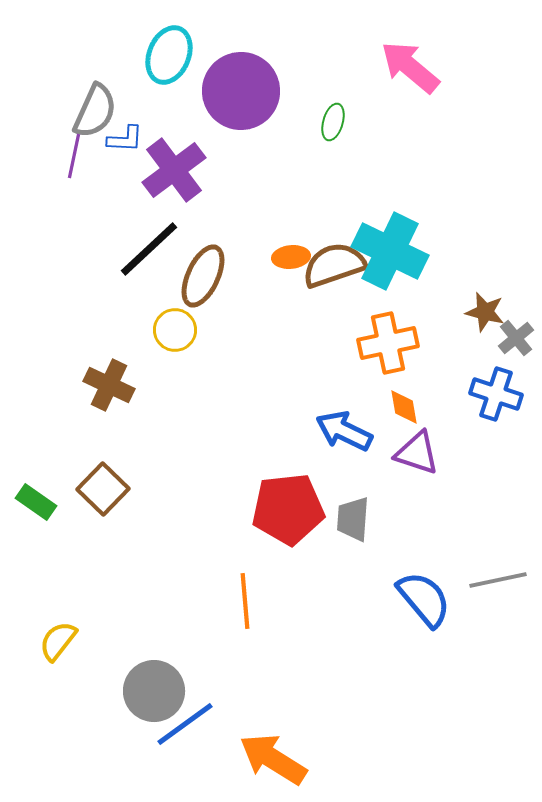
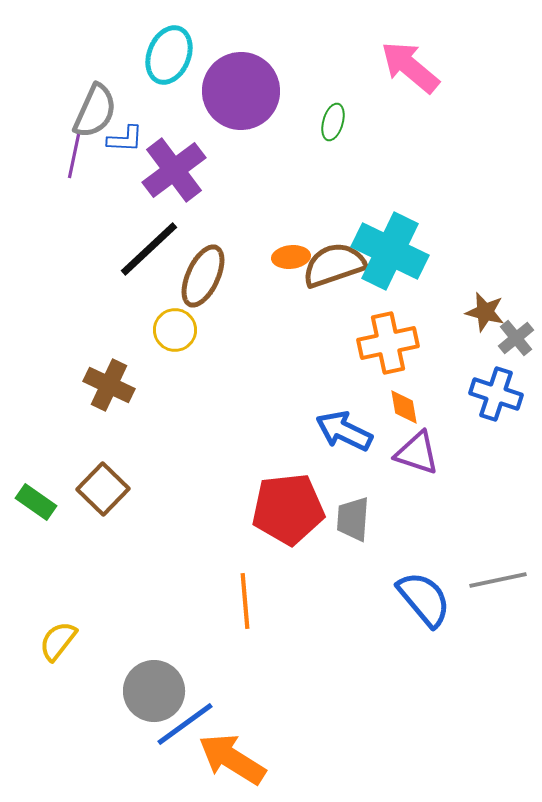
orange arrow: moved 41 px left
